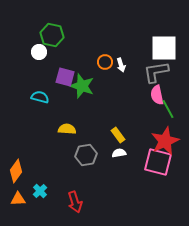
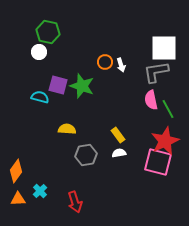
green hexagon: moved 4 px left, 3 px up
purple square: moved 7 px left, 8 px down
pink semicircle: moved 6 px left, 5 px down
